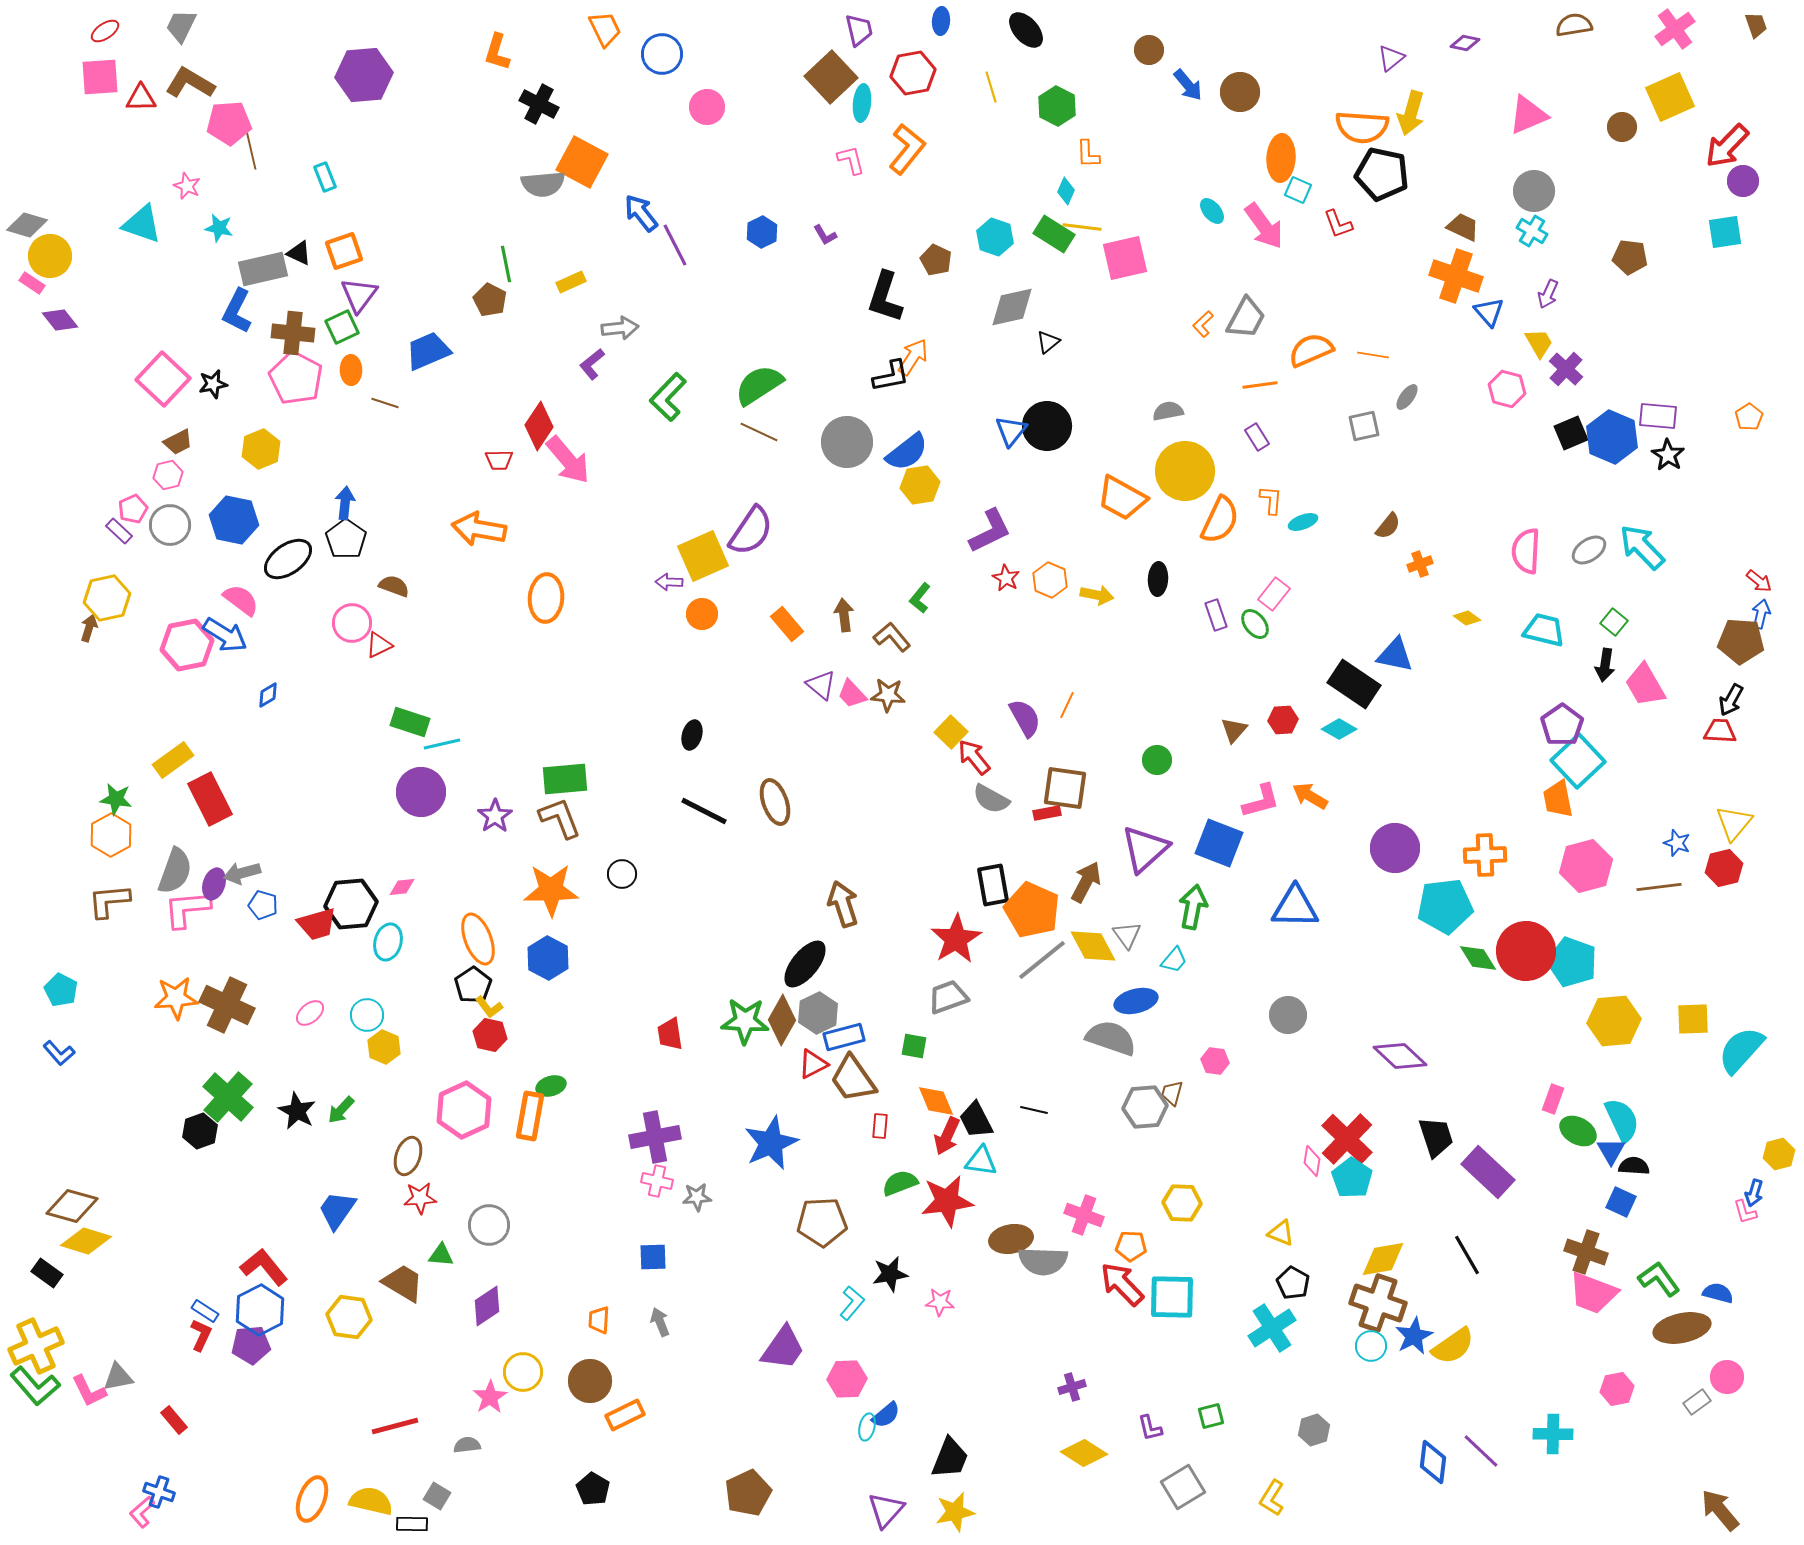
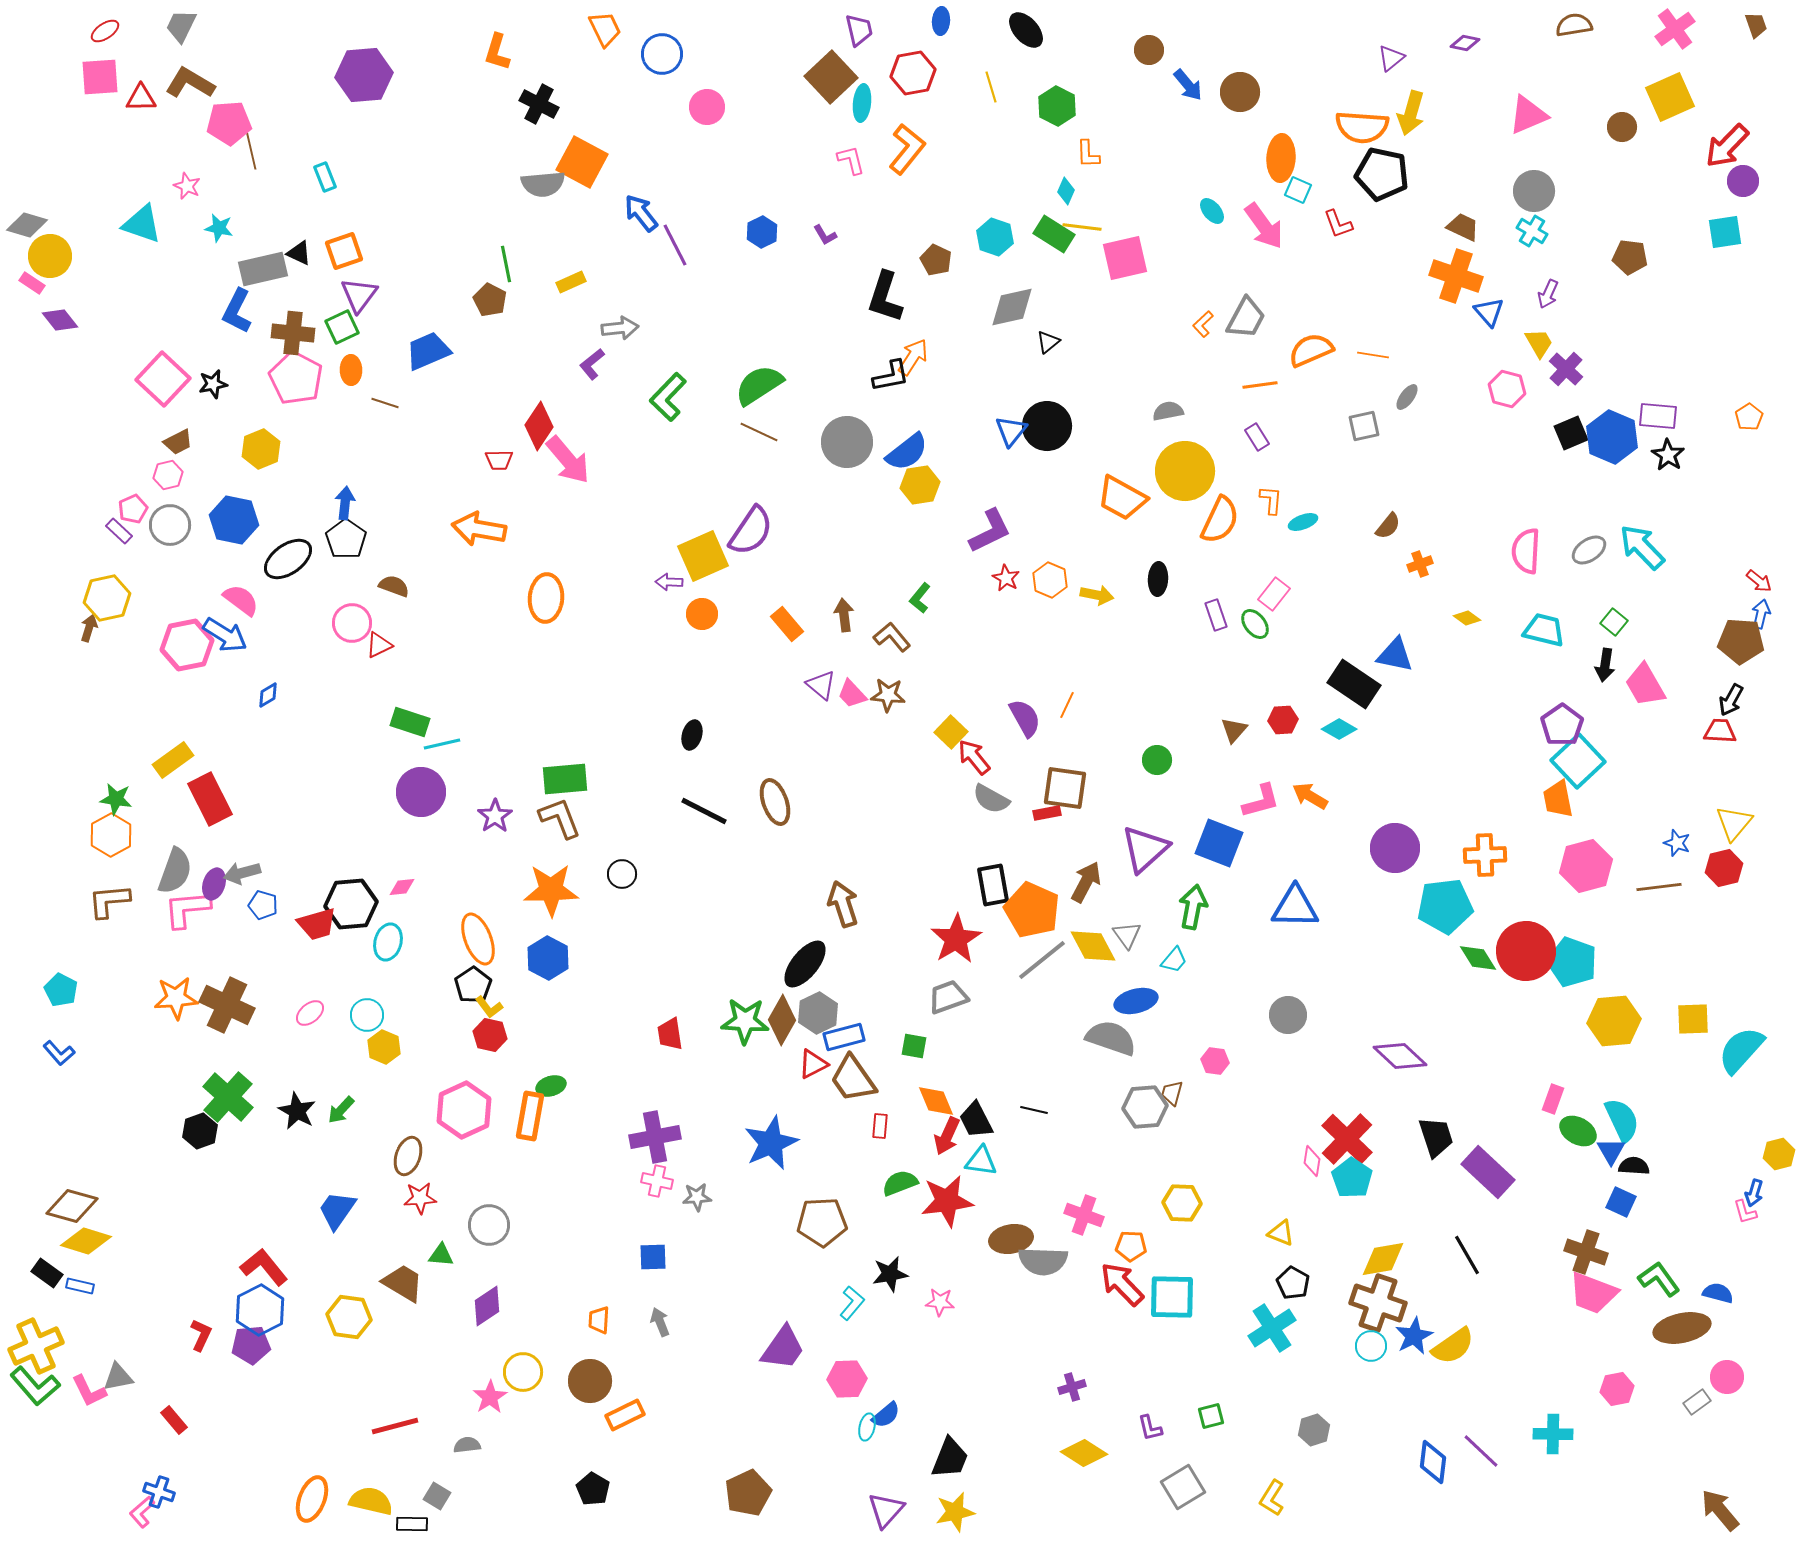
blue rectangle at (205, 1311): moved 125 px left, 25 px up; rotated 20 degrees counterclockwise
